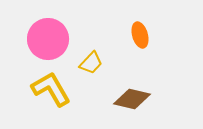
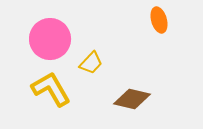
orange ellipse: moved 19 px right, 15 px up
pink circle: moved 2 px right
